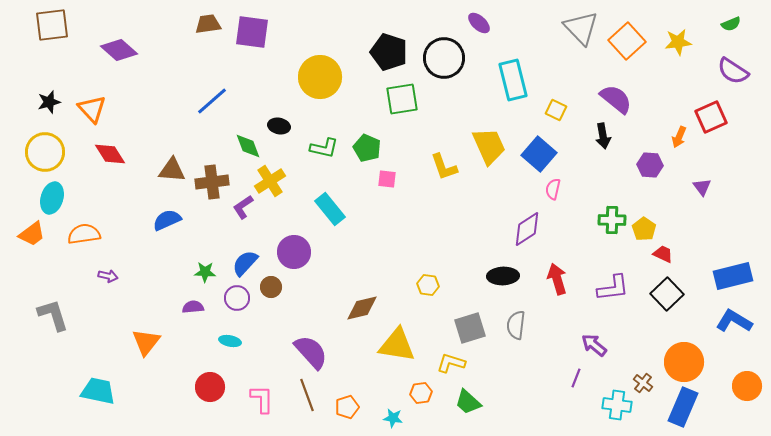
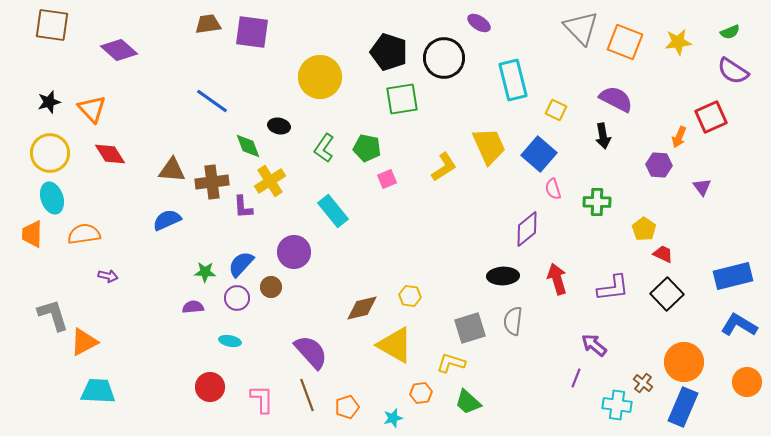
purple ellipse at (479, 23): rotated 10 degrees counterclockwise
green semicircle at (731, 24): moved 1 px left, 8 px down
brown square at (52, 25): rotated 15 degrees clockwise
orange square at (627, 41): moved 2 px left, 1 px down; rotated 27 degrees counterclockwise
purple semicircle at (616, 99): rotated 12 degrees counterclockwise
blue line at (212, 101): rotated 76 degrees clockwise
green L-shape at (324, 148): rotated 112 degrees clockwise
green pentagon at (367, 148): rotated 12 degrees counterclockwise
yellow circle at (45, 152): moved 5 px right, 1 px down
purple hexagon at (650, 165): moved 9 px right
yellow L-shape at (444, 167): rotated 104 degrees counterclockwise
pink square at (387, 179): rotated 30 degrees counterclockwise
pink semicircle at (553, 189): rotated 30 degrees counterclockwise
cyan ellipse at (52, 198): rotated 36 degrees counterclockwise
purple L-shape at (243, 207): rotated 60 degrees counterclockwise
cyan rectangle at (330, 209): moved 3 px right, 2 px down
green cross at (612, 220): moved 15 px left, 18 px up
purple diamond at (527, 229): rotated 6 degrees counterclockwise
orange trapezoid at (32, 234): rotated 128 degrees clockwise
blue semicircle at (245, 263): moved 4 px left, 1 px down
yellow hexagon at (428, 285): moved 18 px left, 11 px down
blue L-shape at (734, 321): moved 5 px right, 4 px down
gray semicircle at (516, 325): moved 3 px left, 4 px up
orange triangle at (146, 342): moved 62 px left; rotated 24 degrees clockwise
yellow triangle at (397, 345): moved 2 px left; rotated 21 degrees clockwise
orange circle at (747, 386): moved 4 px up
cyan trapezoid at (98, 391): rotated 9 degrees counterclockwise
cyan star at (393, 418): rotated 24 degrees counterclockwise
